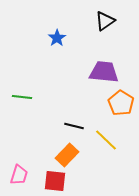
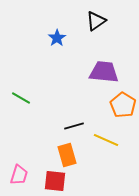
black triangle: moved 9 px left
green line: moved 1 px left, 1 px down; rotated 24 degrees clockwise
orange pentagon: moved 2 px right, 2 px down
black line: rotated 30 degrees counterclockwise
yellow line: rotated 20 degrees counterclockwise
orange rectangle: rotated 60 degrees counterclockwise
